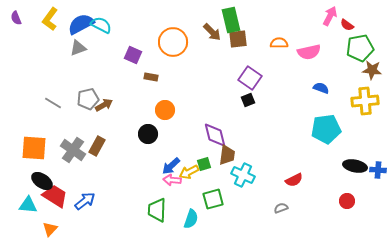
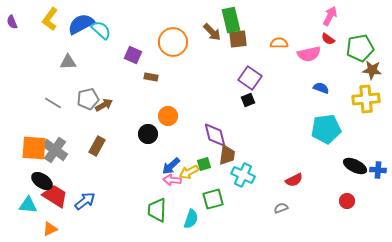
purple semicircle at (16, 18): moved 4 px left, 4 px down
cyan semicircle at (101, 25): moved 5 px down; rotated 15 degrees clockwise
red semicircle at (347, 25): moved 19 px left, 14 px down
gray triangle at (78, 48): moved 10 px left, 14 px down; rotated 18 degrees clockwise
pink semicircle at (309, 52): moved 2 px down
yellow cross at (365, 101): moved 1 px right, 2 px up
orange circle at (165, 110): moved 3 px right, 6 px down
gray cross at (73, 150): moved 18 px left
black ellipse at (355, 166): rotated 15 degrees clockwise
orange triangle at (50, 229): rotated 21 degrees clockwise
